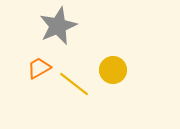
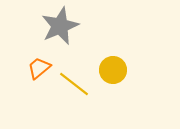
gray star: moved 2 px right
orange trapezoid: rotated 10 degrees counterclockwise
